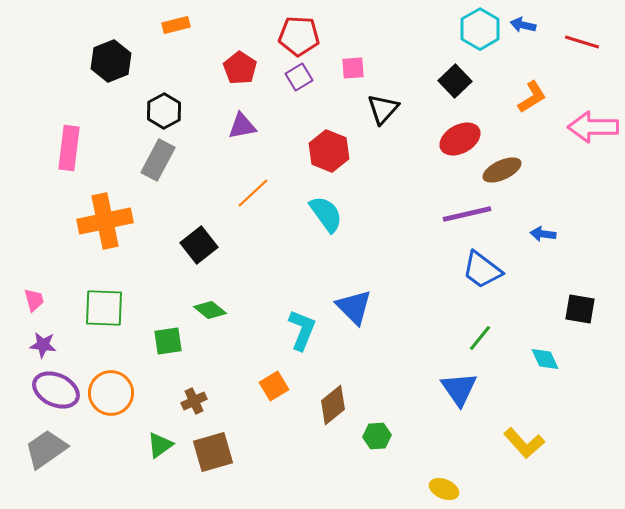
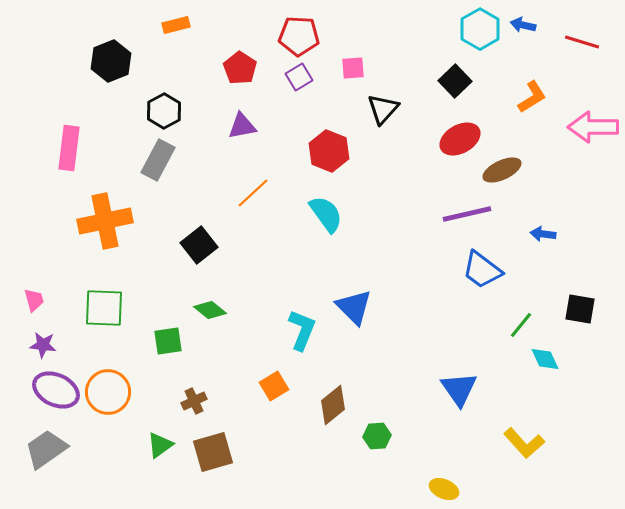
green line at (480, 338): moved 41 px right, 13 px up
orange circle at (111, 393): moved 3 px left, 1 px up
